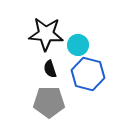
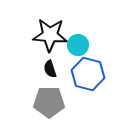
black star: moved 4 px right, 1 px down
